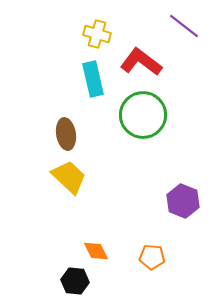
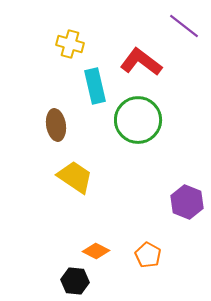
yellow cross: moved 27 px left, 10 px down
cyan rectangle: moved 2 px right, 7 px down
green circle: moved 5 px left, 5 px down
brown ellipse: moved 10 px left, 9 px up
yellow trapezoid: moved 6 px right; rotated 9 degrees counterclockwise
purple hexagon: moved 4 px right, 1 px down
orange diamond: rotated 36 degrees counterclockwise
orange pentagon: moved 4 px left, 2 px up; rotated 25 degrees clockwise
